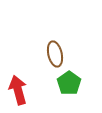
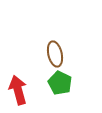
green pentagon: moved 9 px left; rotated 10 degrees counterclockwise
